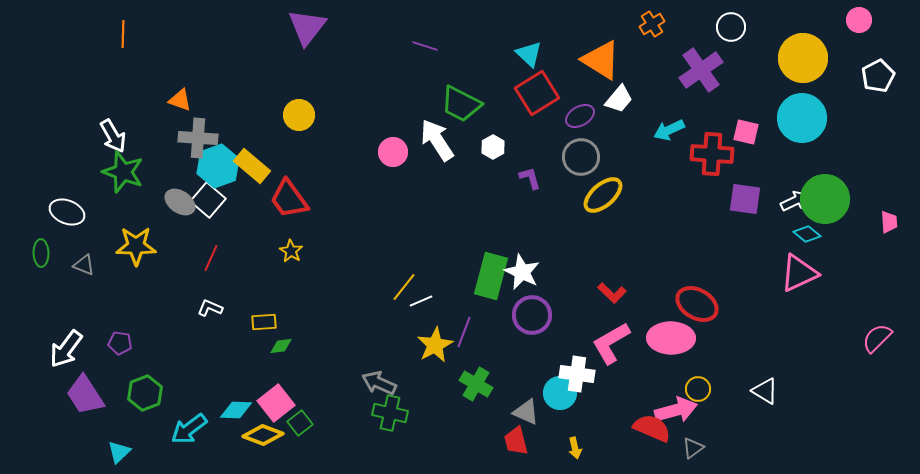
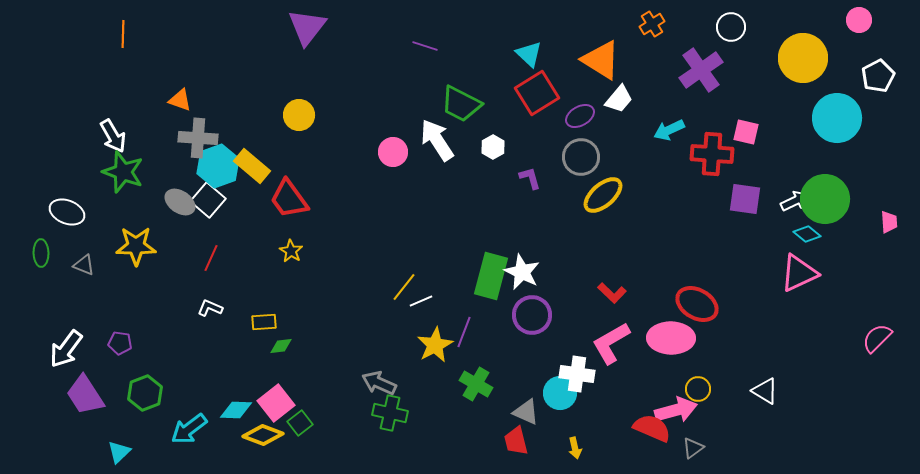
cyan circle at (802, 118): moved 35 px right
